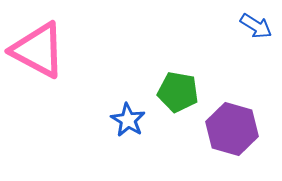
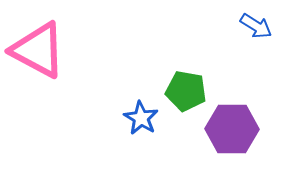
green pentagon: moved 8 px right, 1 px up
blue star: moved 13 px right, 2 px up
purple hexagon: rotated 15 degrees counterclockwise
